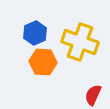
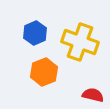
orange hexagon: moved 1 px right, 10 px down; rotated 24 degrees counterclockwise
red semicircle: rotated 80 degrees clockwise
